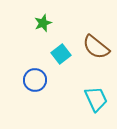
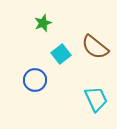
brown semicircle: moved 1 px left
